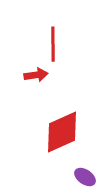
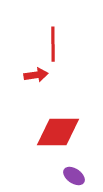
red diamond: moved 4 px left; rotated 24 degrees clockwise
purple ellipse: moved 11 px left, 1 px up
